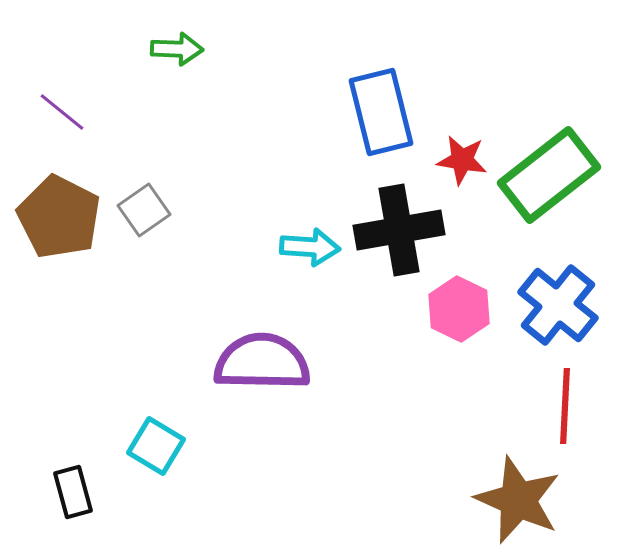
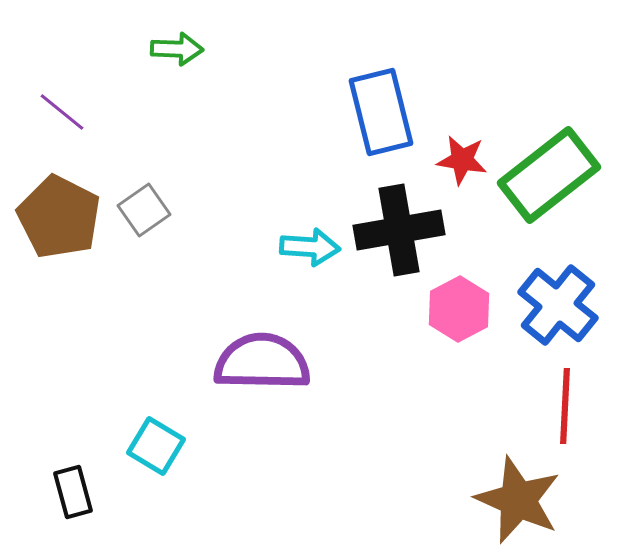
pink hexagon: rotated 6 degrees clockwise
